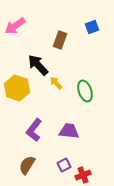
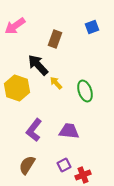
brown rectangle: moved 5 px left, 1 px up
